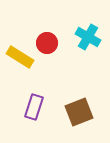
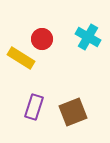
red circle: moved 5 px left, 4 px up
yellow rectangle: moved 1 px right, 1 px down
brown square: moved 6 px left
